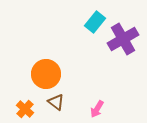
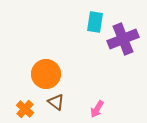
cyan rectangle: rotated 30 degrees counterclockwise
purple cross: rotated 8 degrees clockwise
